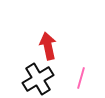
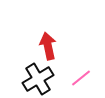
pink line: rotated 35 degrees clockwise
